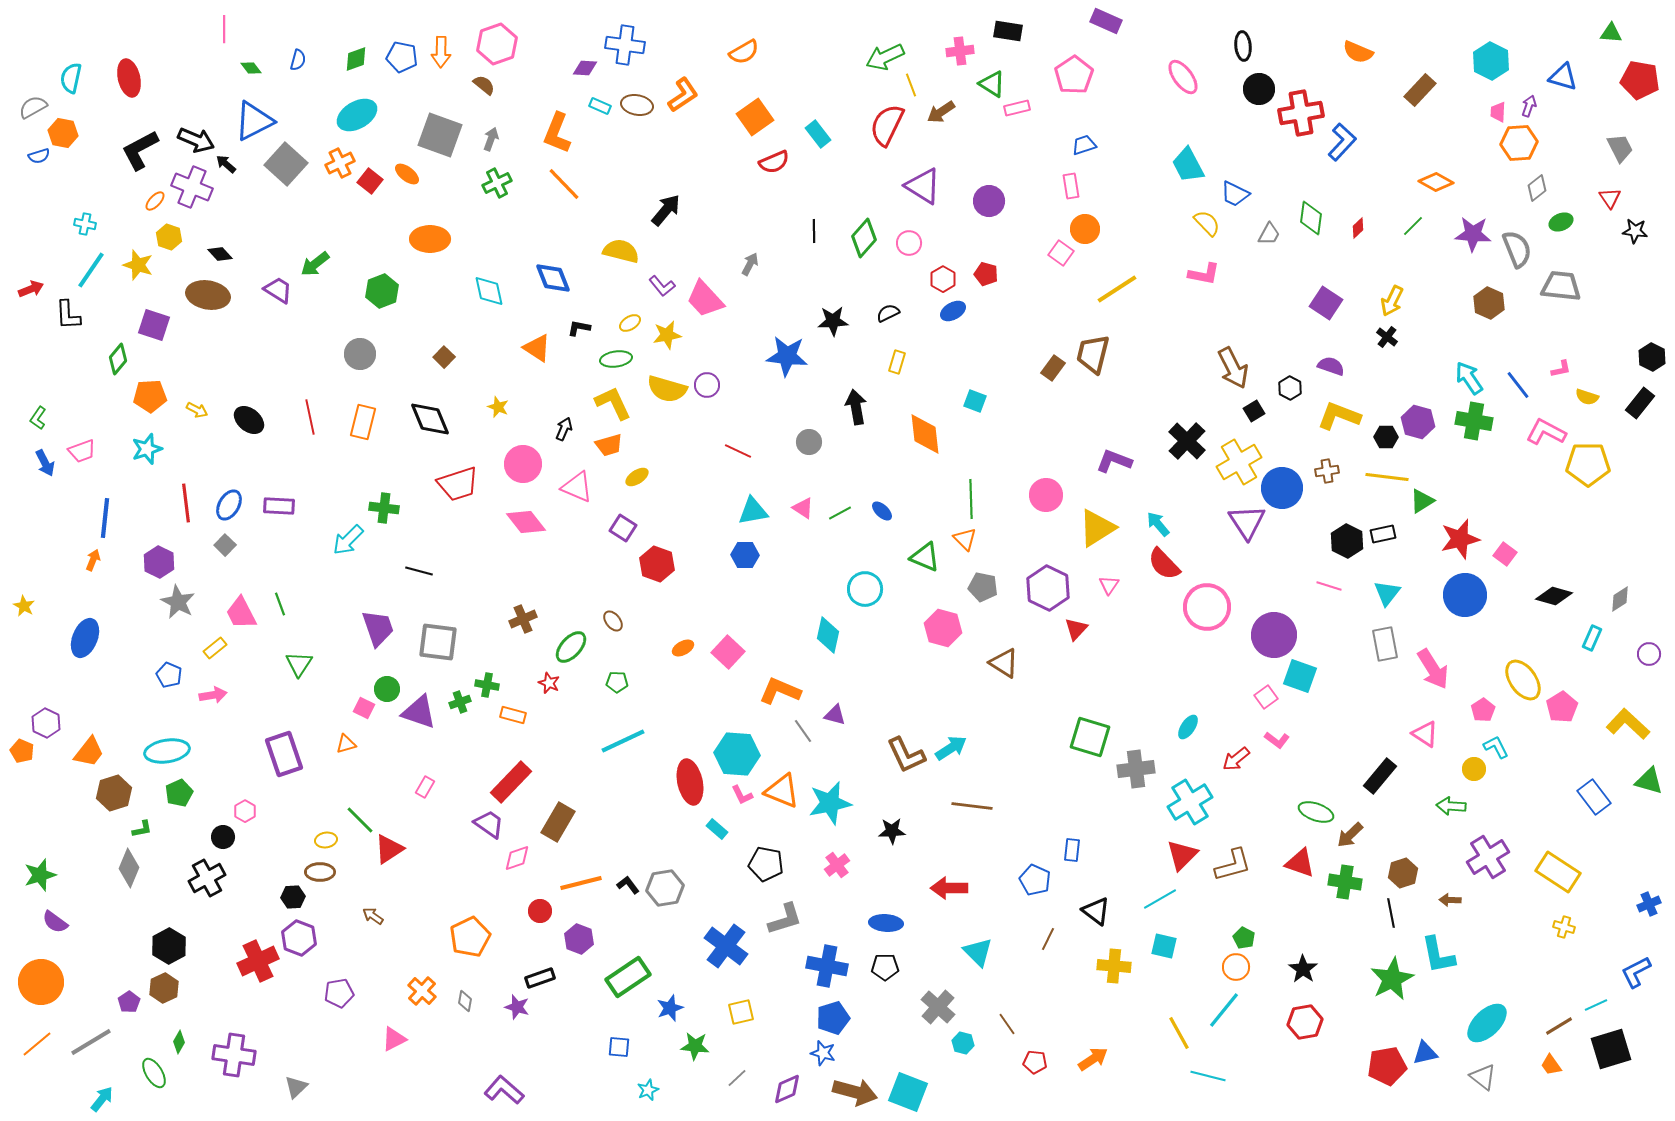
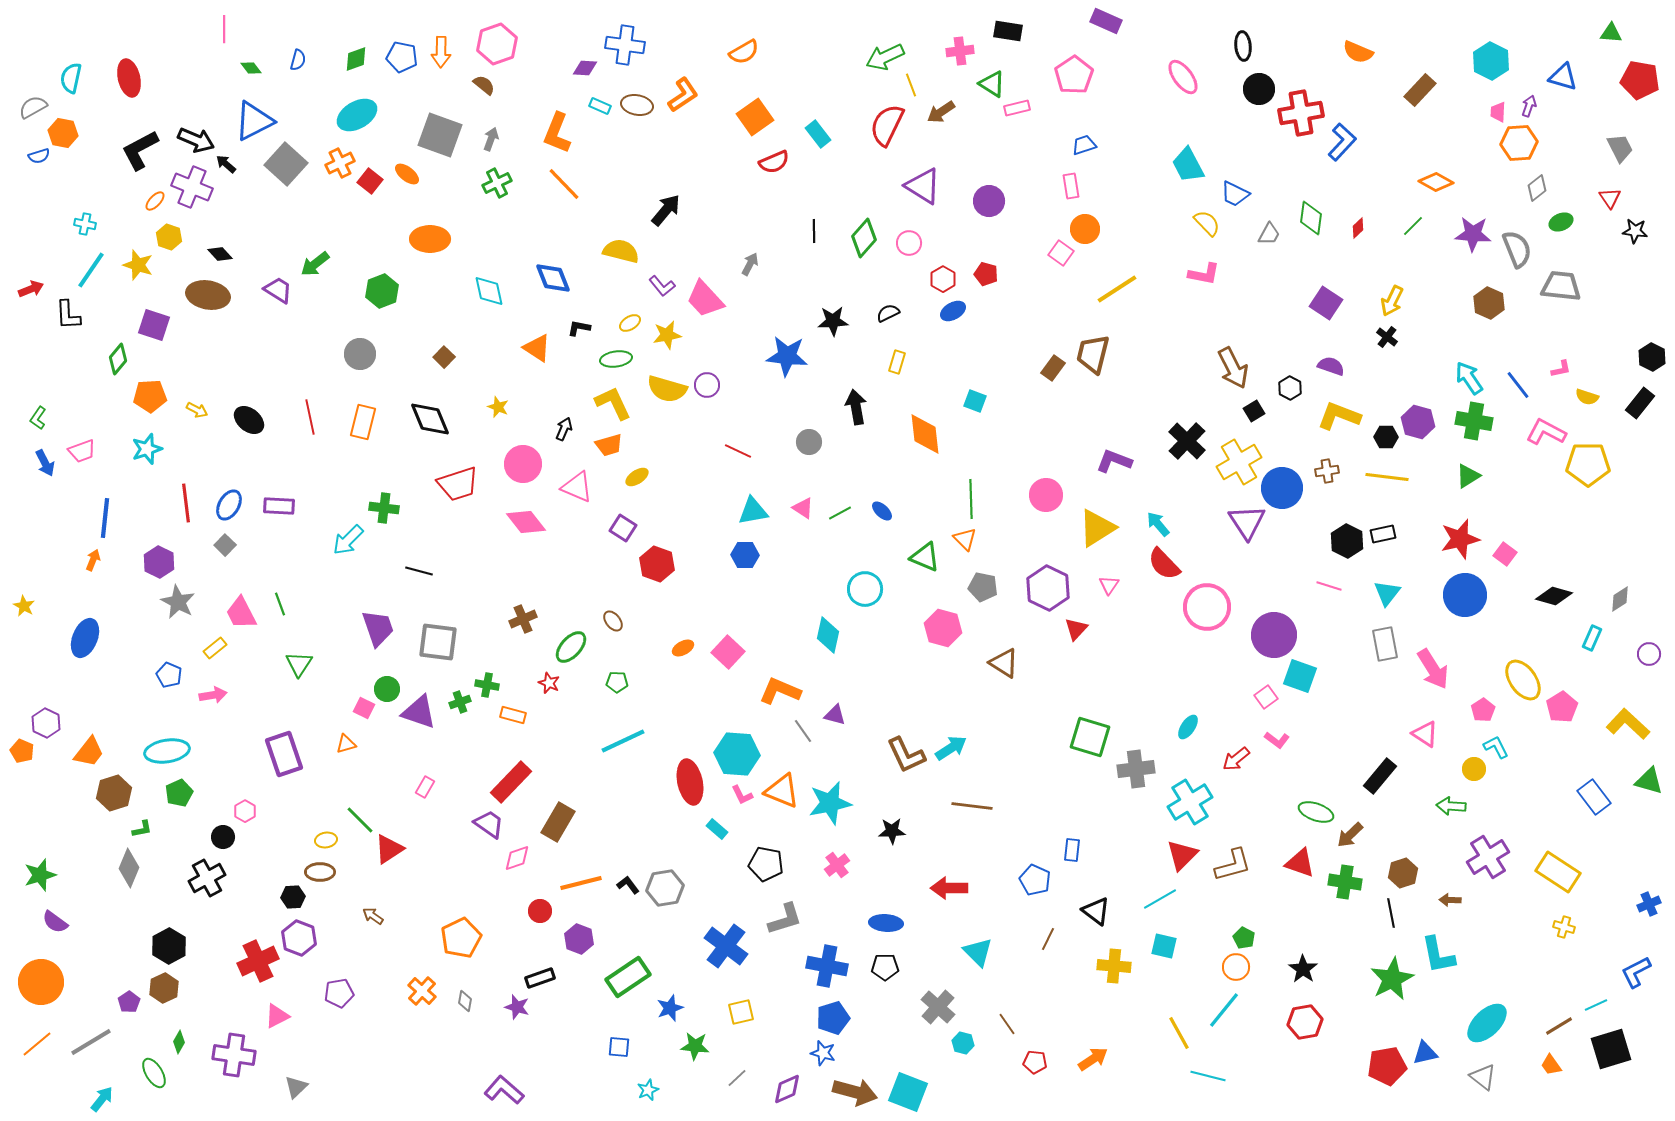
green triangle at (1422, 501): moved 46 px right, 25 px up
orange pentagon at (470, 937): moved 9 px left, 1 px down
pink triangle at (394, 1039): moved 117 px left, 23 px up
